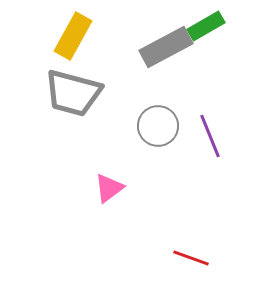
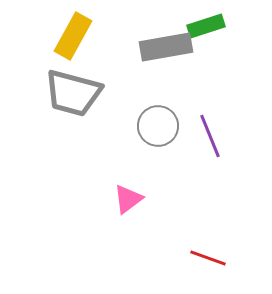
green rectangle: rotated 12 degrees clockwise
gray rectangle: rotated 18 degrees clockwise
pink triangle: moved 19 px right, 11 px down
red line: moved 17 px right
